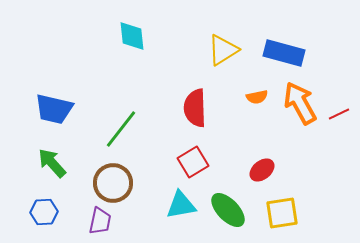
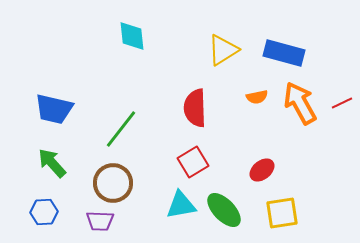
red line: moved 3 px right, 11 px up
green ellipse: moved 4 px left
purple trapezoid: rotated 80 degrees clockwise
